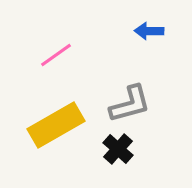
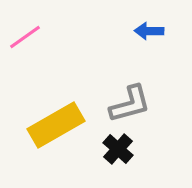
pink line: moved 31 px left, 18 px up
